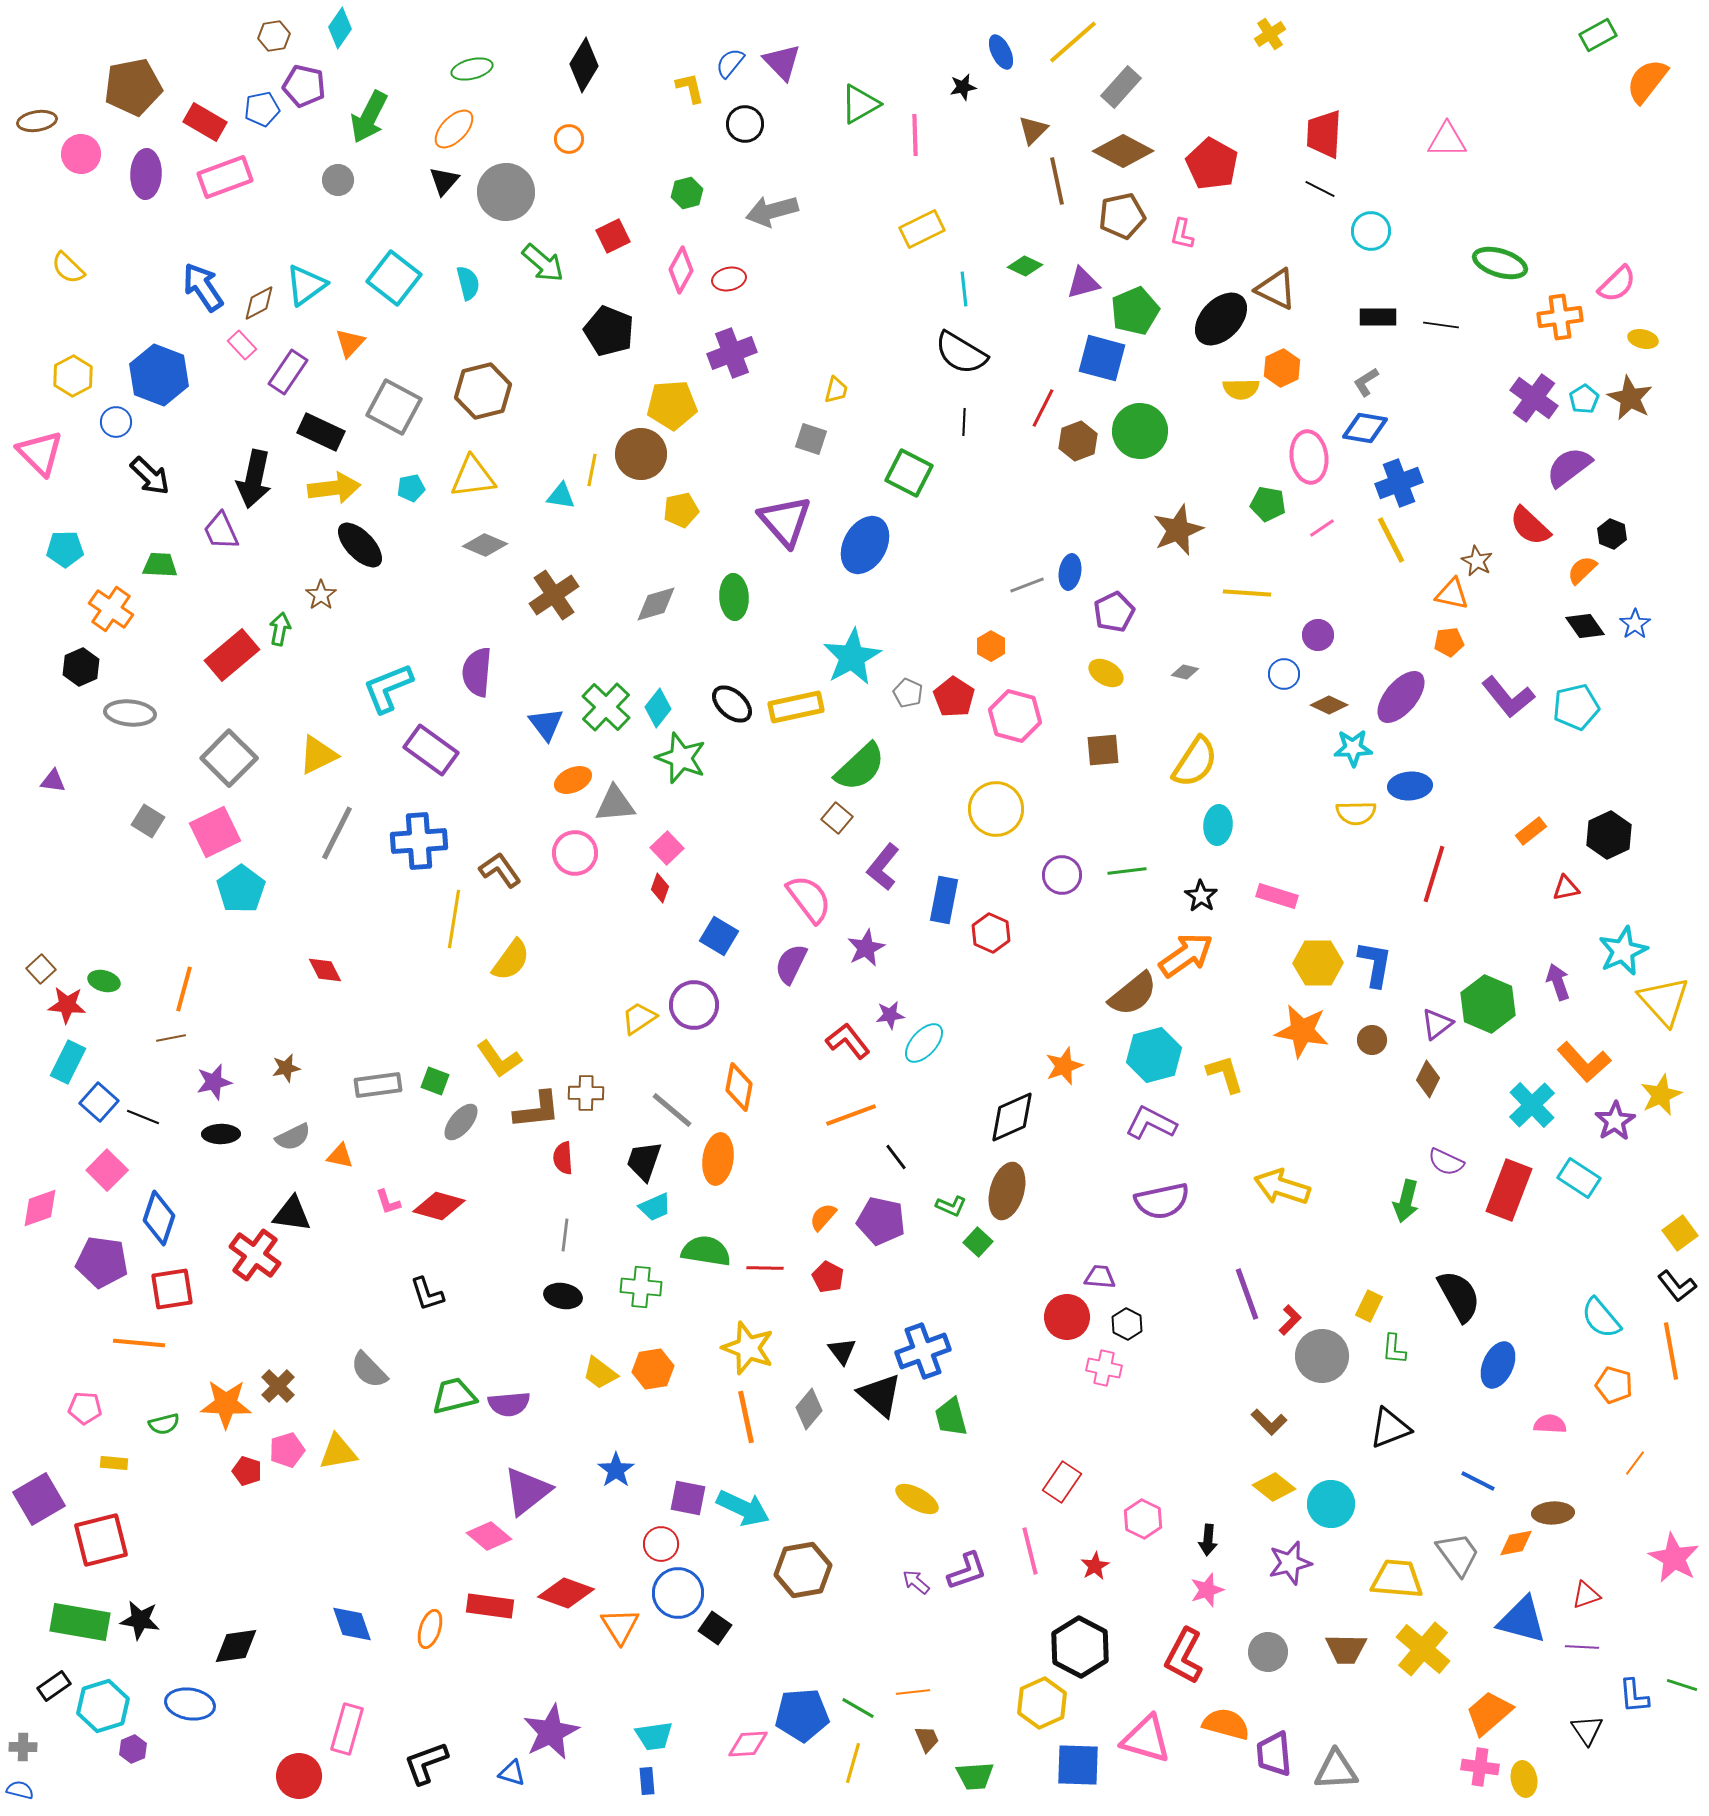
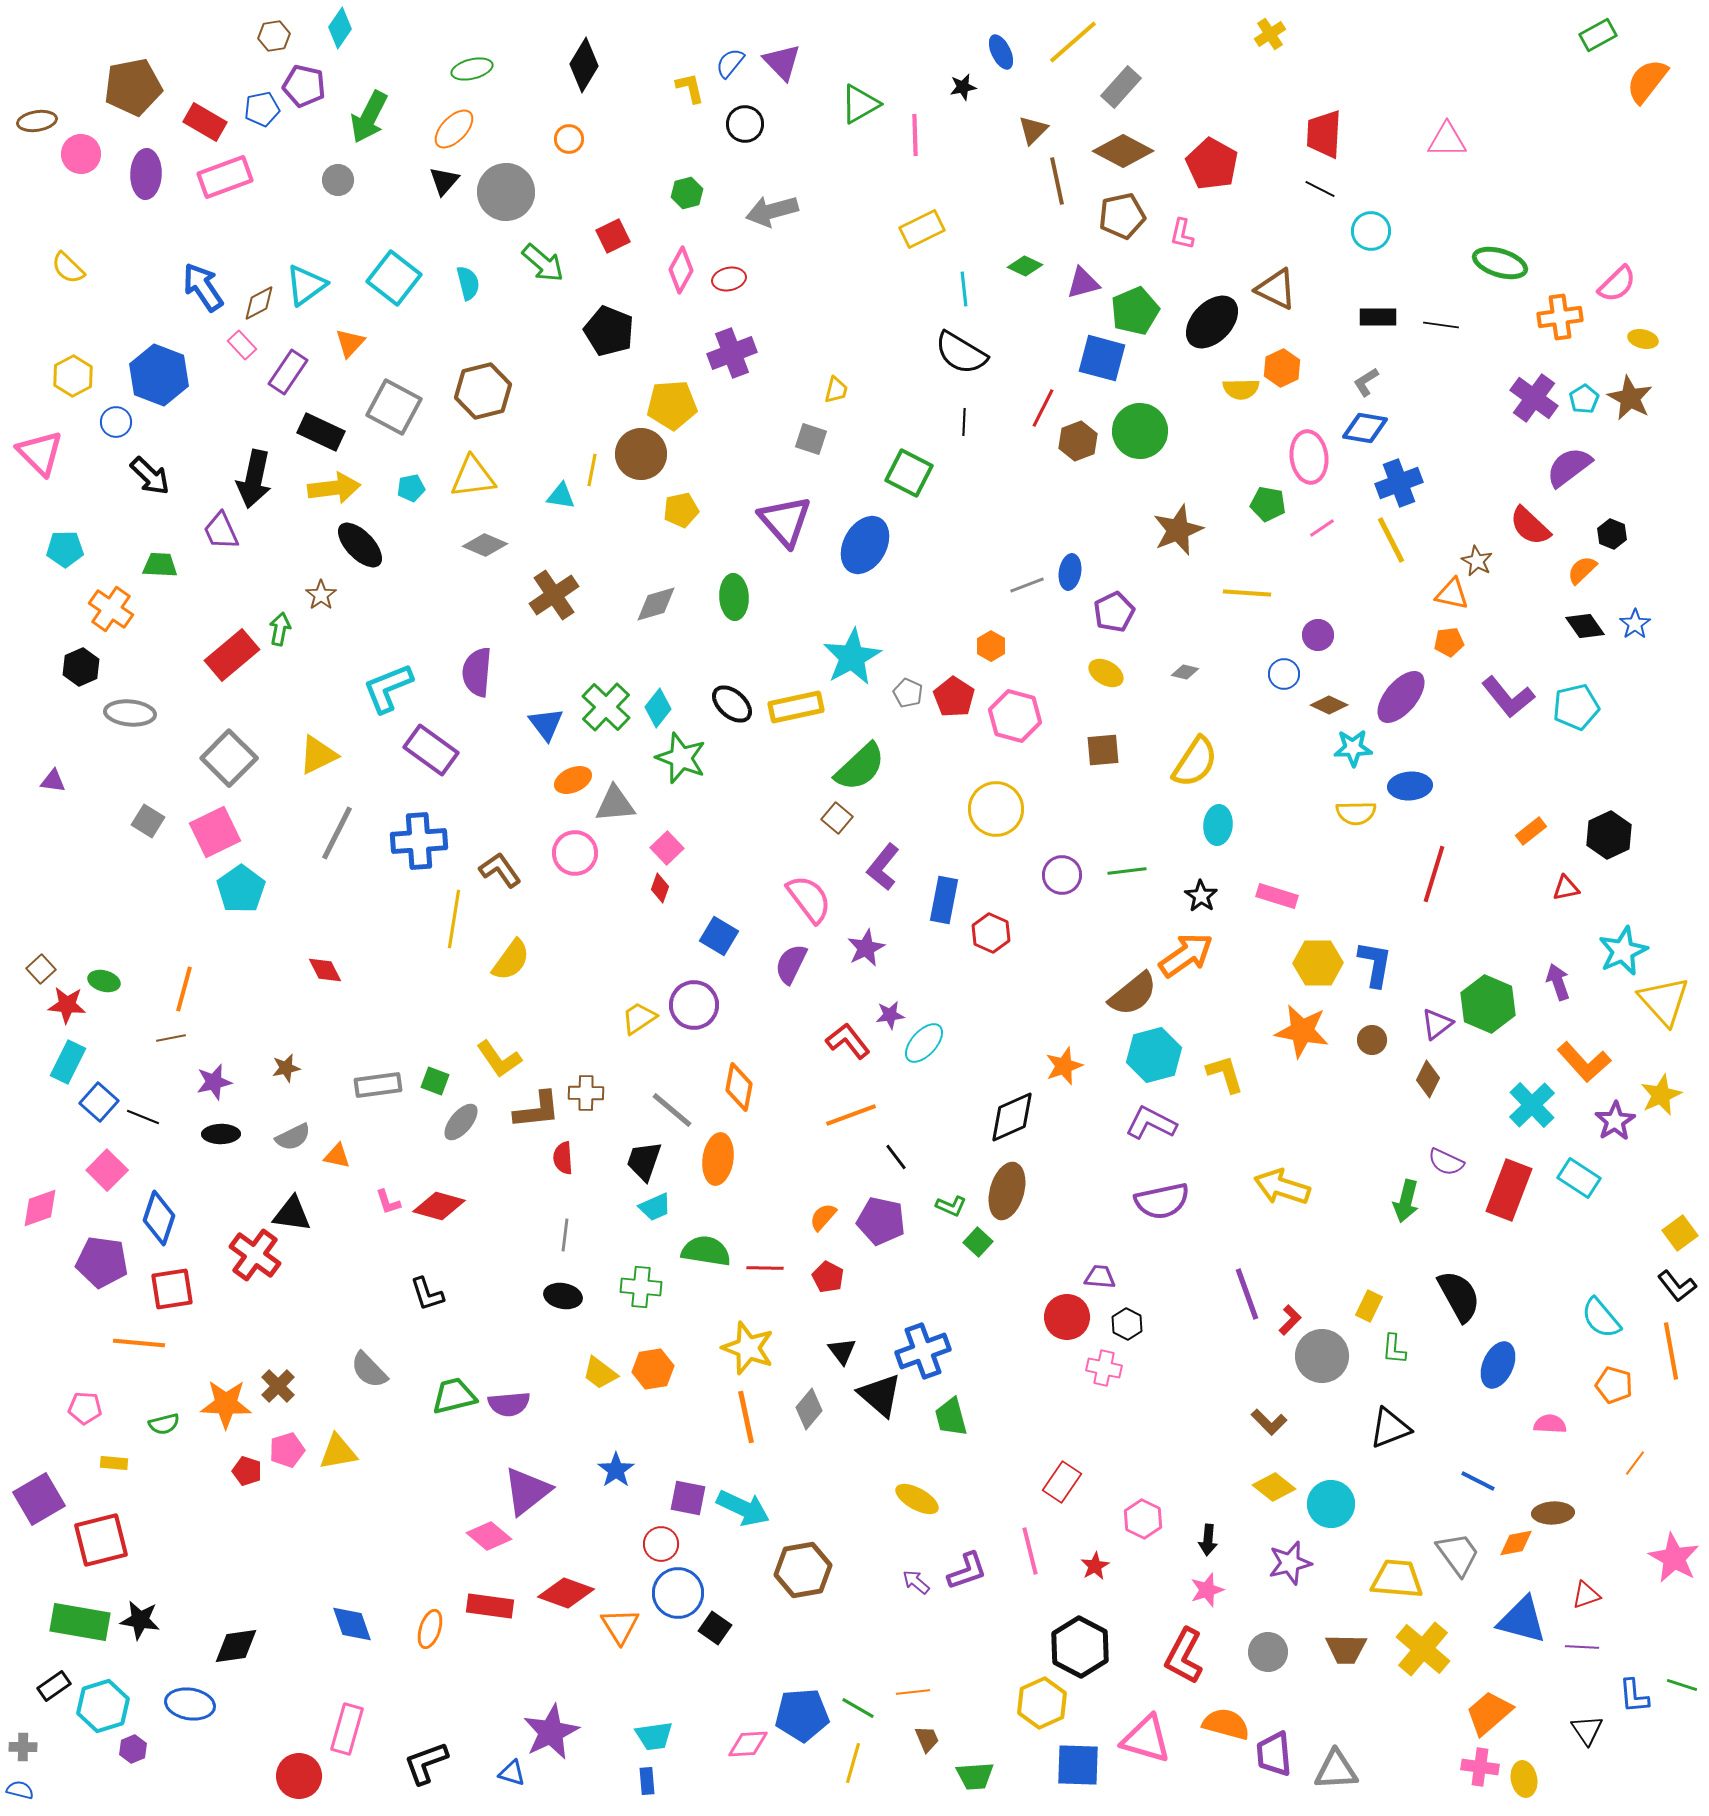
black ellipse at (1221, 319): moved 9 px left, 3 px down
orange triangle at (340, 1156): moved 3 px left
